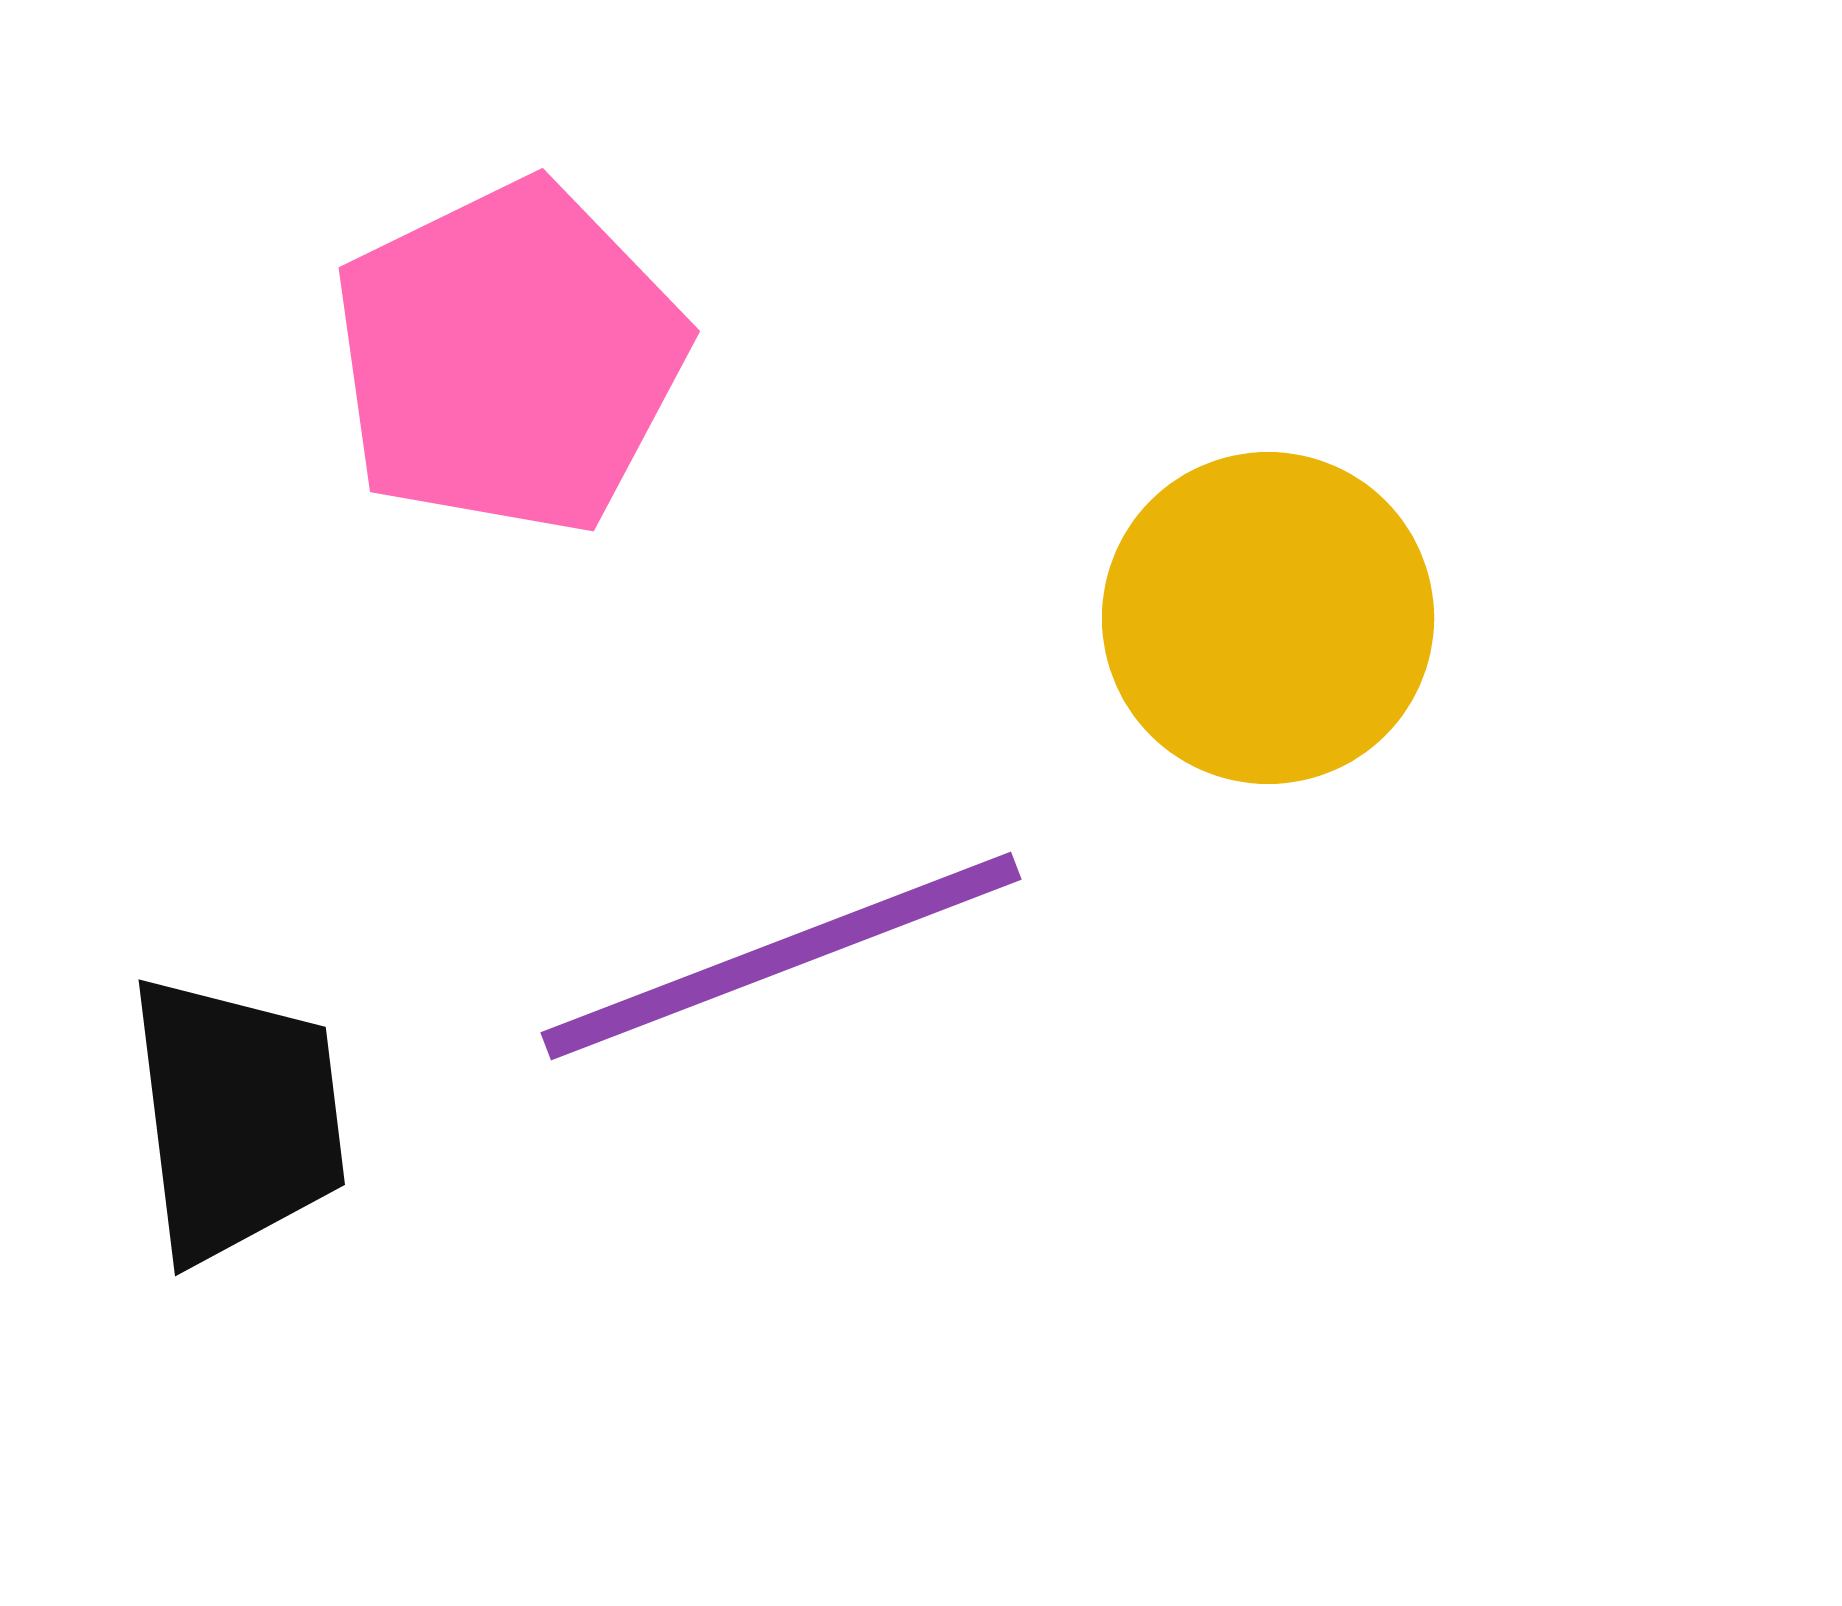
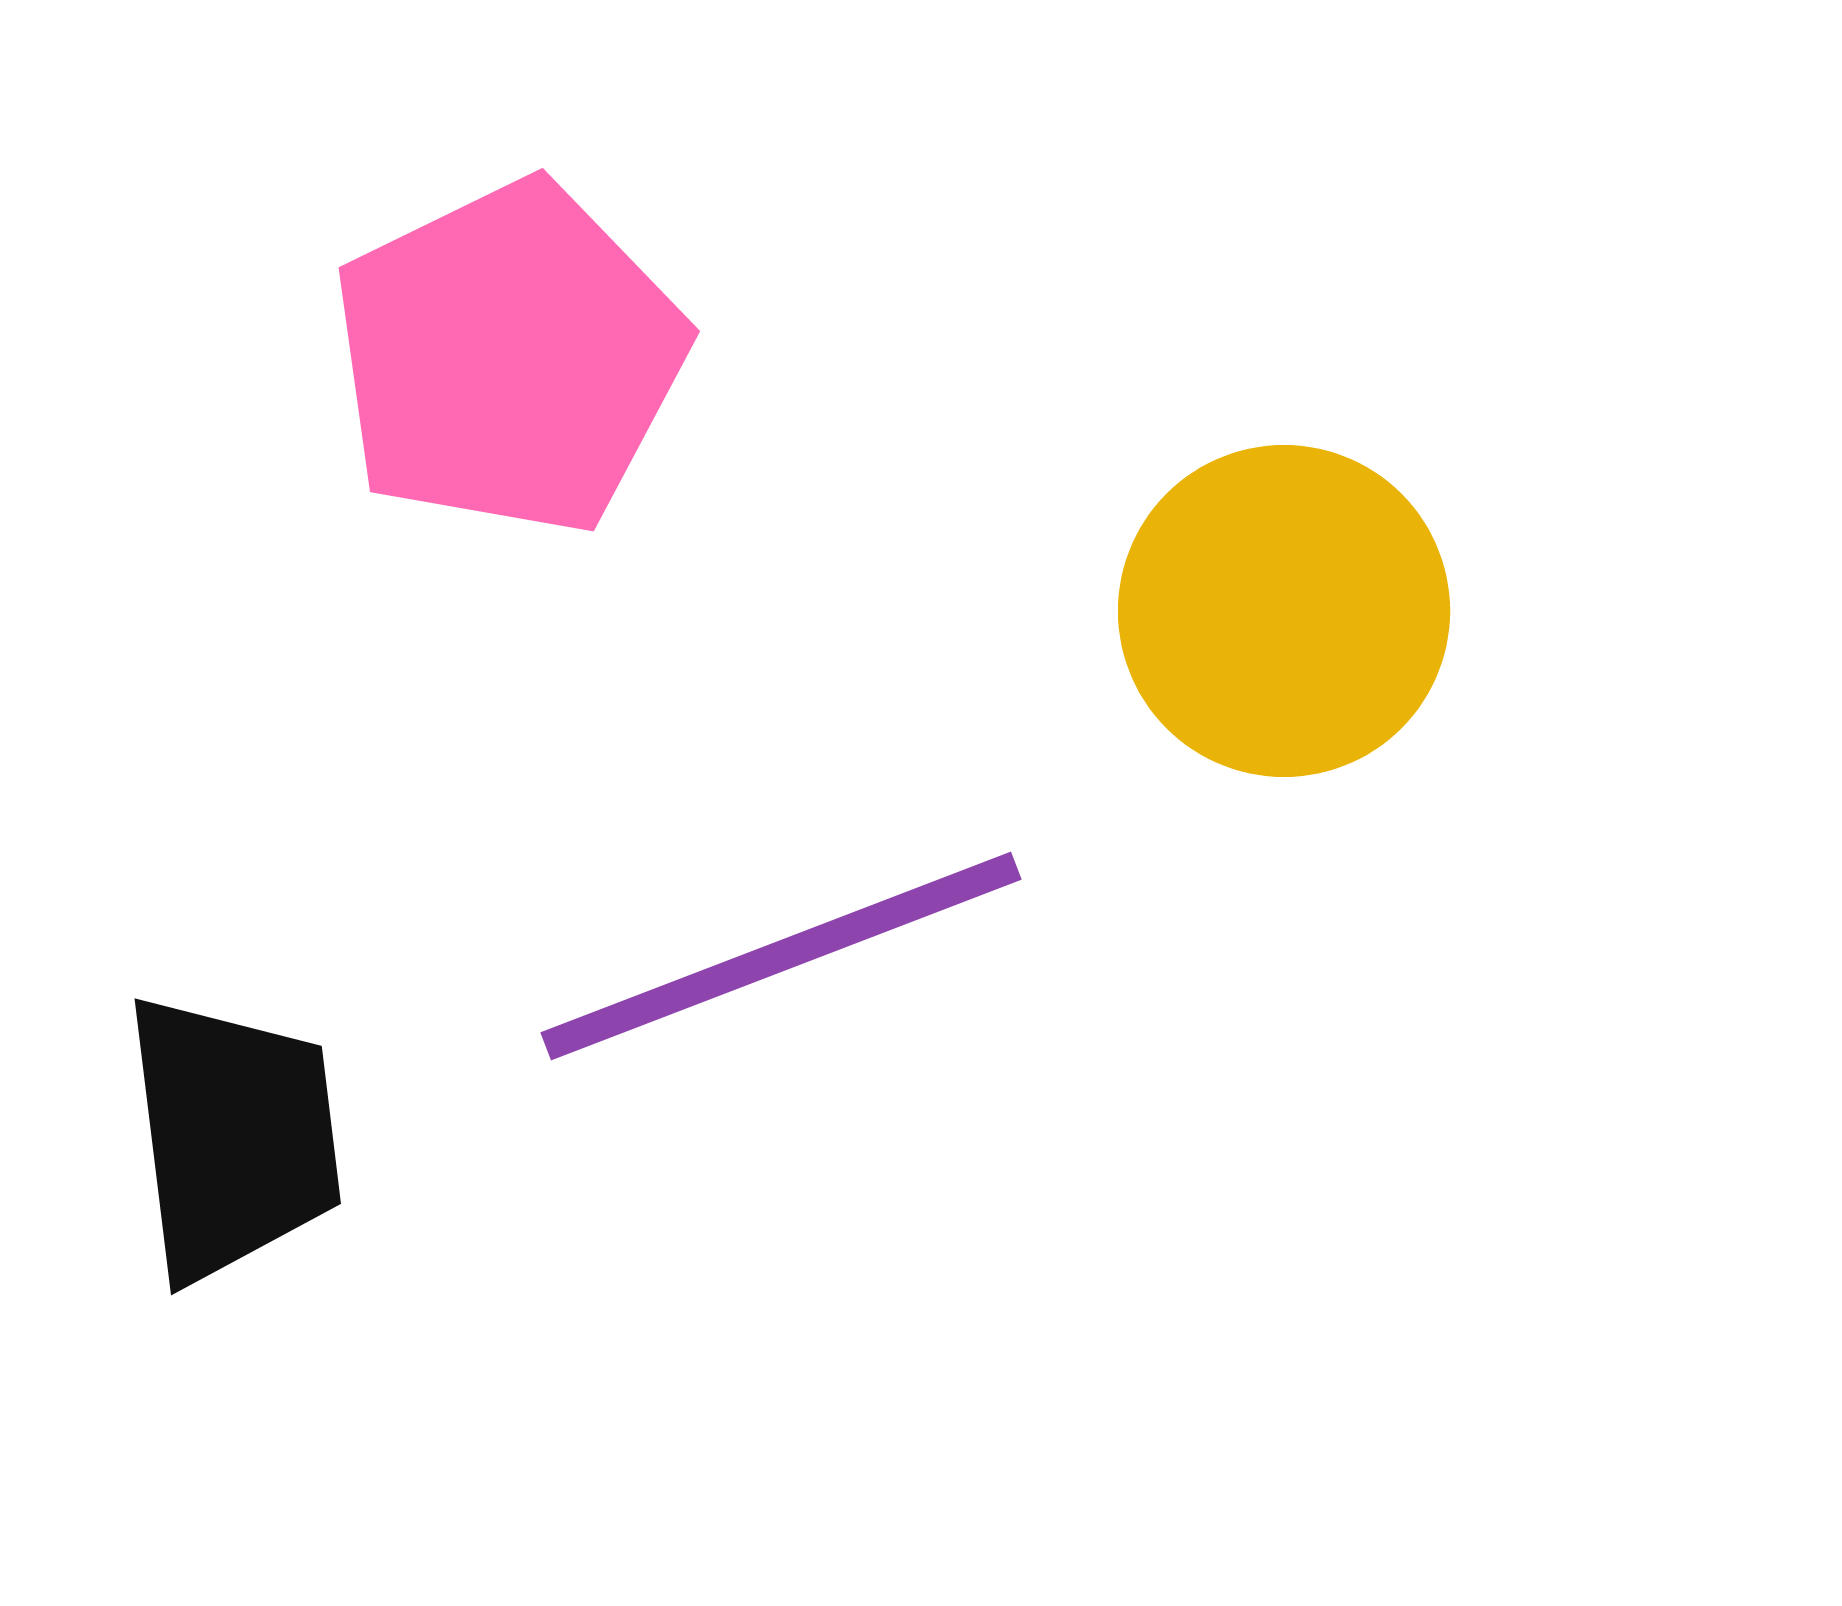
yellow circle: moved 16 px right, 7 px up
black trapezoid: moved 4 px left, 19 px down
